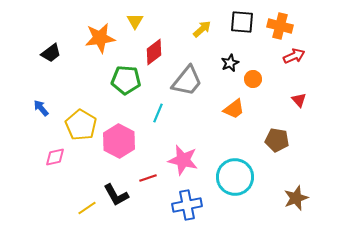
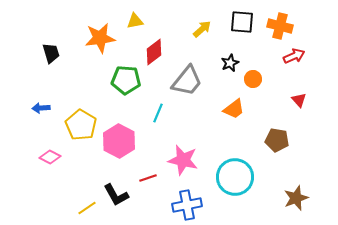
yellow triangle: rotated 48 degrees clockwise
black trapezoid: rotated 70 degrees counterclockwise
blue arrow: rotated 54 degrees counterclockwise
pink diamond: moved 5 px left; rotated 40 degrees clockwise
